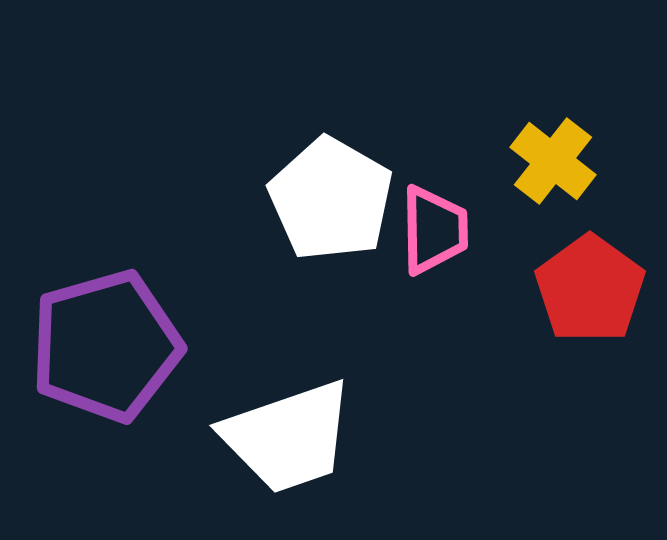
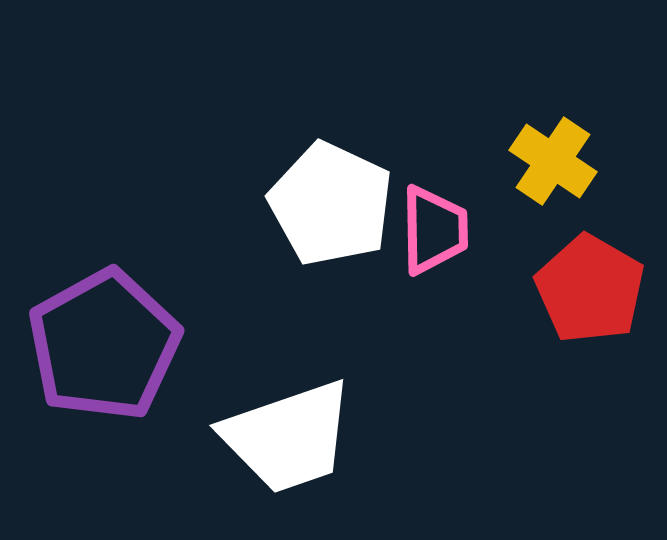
yellow cross: rotated 4 degrees counterclockwise
white pentagon: moved 5 px down; rotated 5 degrees counterclockwise
red pentagon: rotated 6 degrees counterclockwise
purple pentagon: moved 2 px left, 1 px up; rotated 13 degrees counterclockwise
